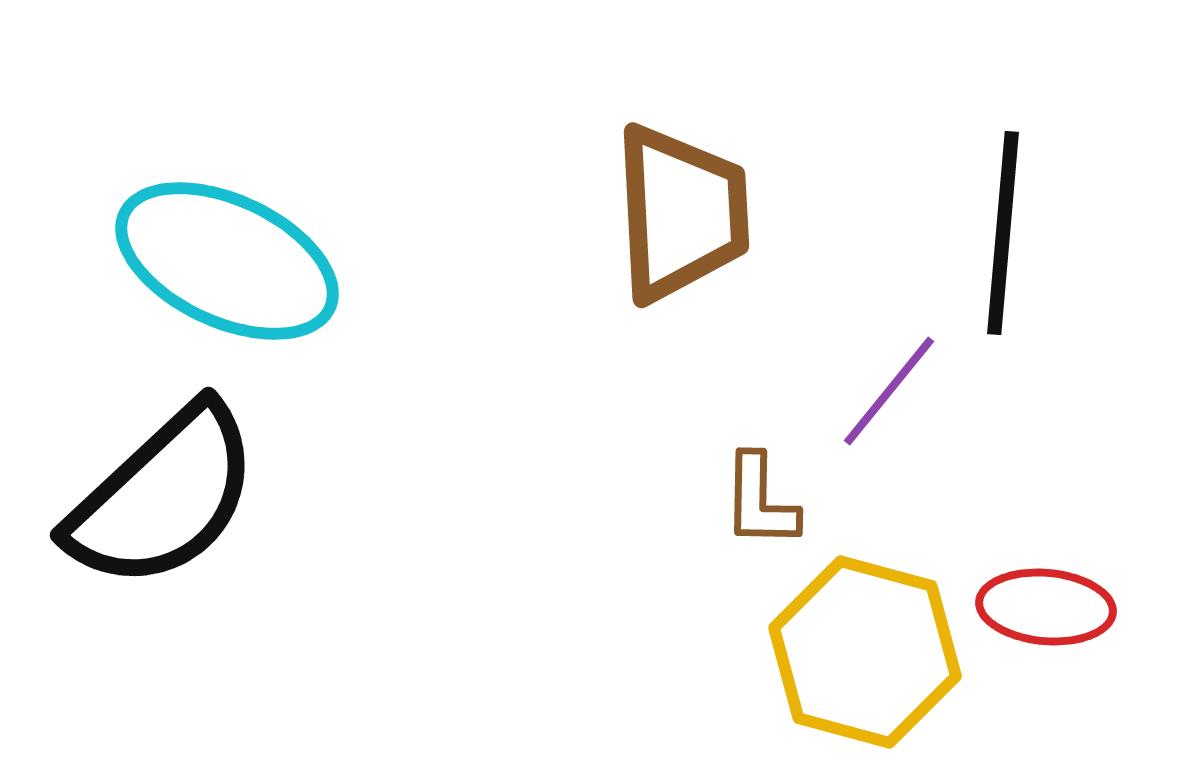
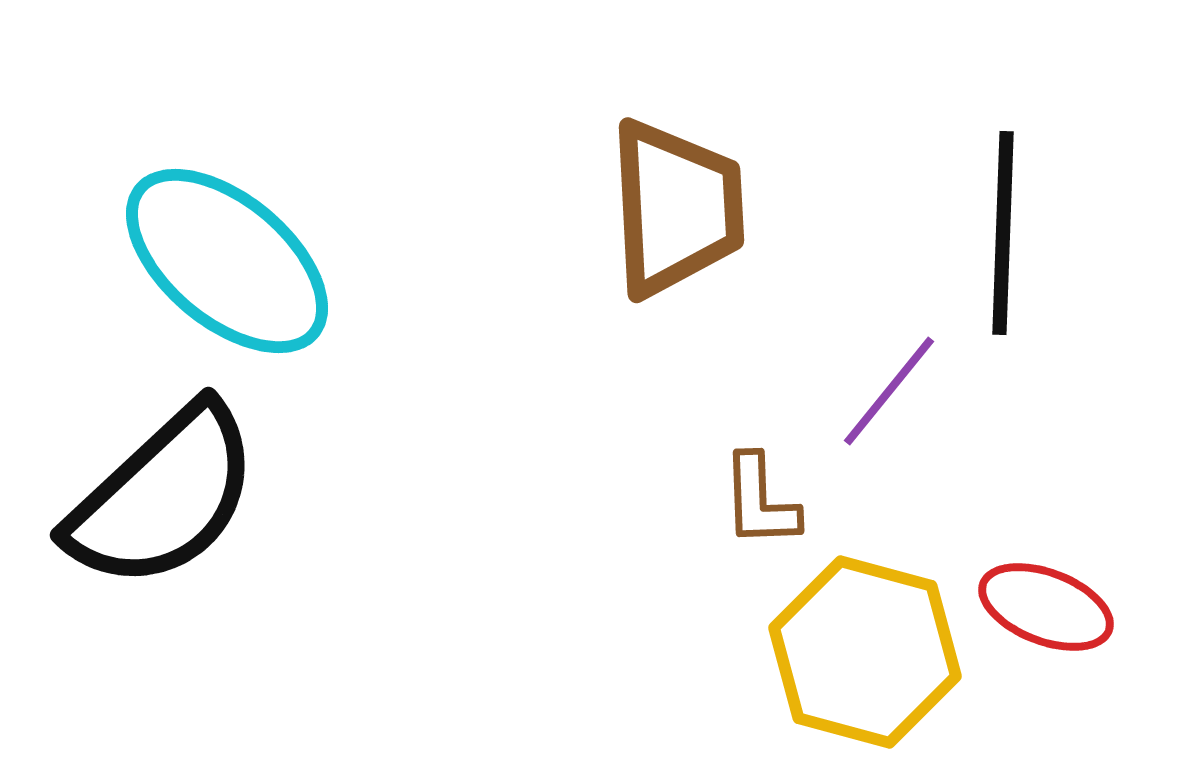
brown trapezoid: moved 5 px left, 5 px up
black line: rotated 3 degrees counterclockwise
cyan ellipse: rotated 15 degrees clockwise
brown L-shape: rotated 3 degrees counterclockwise
red ellipse: rotated 16 degrees clockwise
